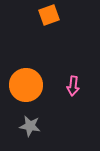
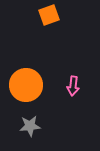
gray star: rotated 15 degrees counterclockwise
